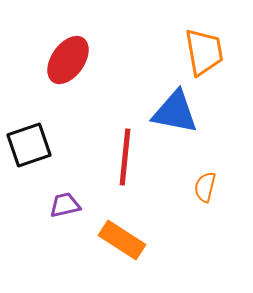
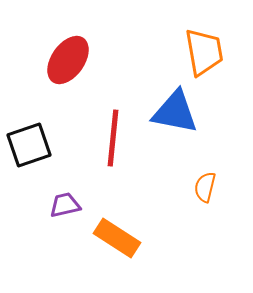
red line: moved 12 px left, 19 px up
orange rectangle: moved 5 px left, 2 px up
